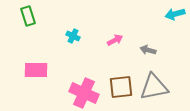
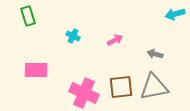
gray arrow: moved 7 px right, 4 px down
